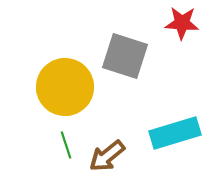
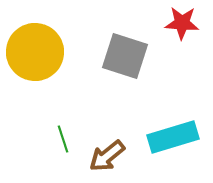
yellow circle: moved 30 px left, 35 px up
cyan rectangle: moved 2 px left, 4 px down
green line: moved 3 px left, 6 px up
